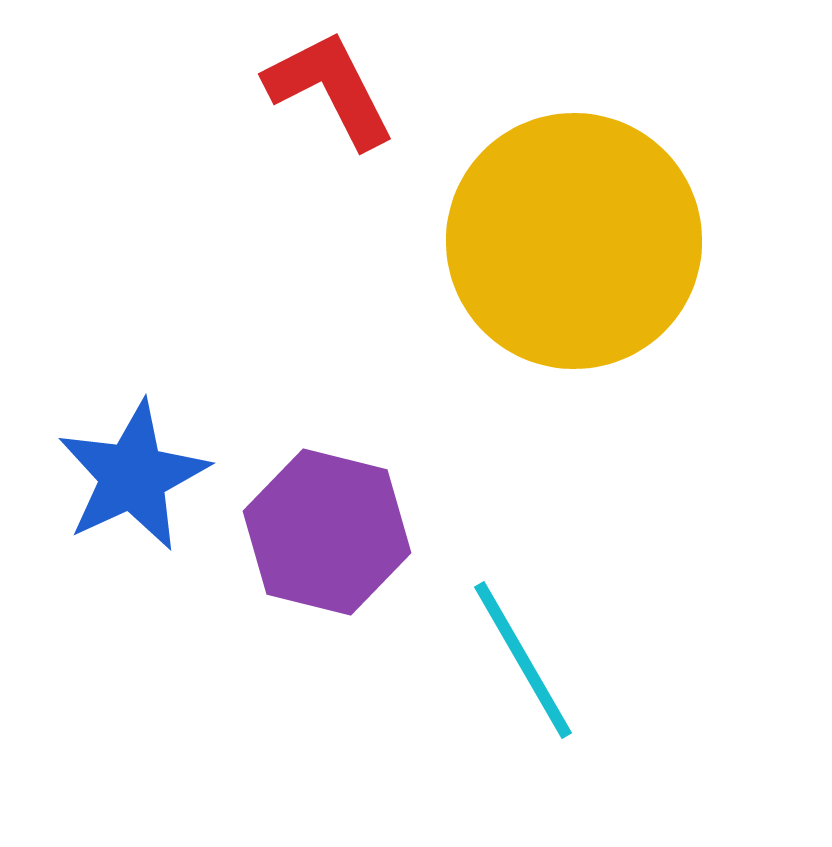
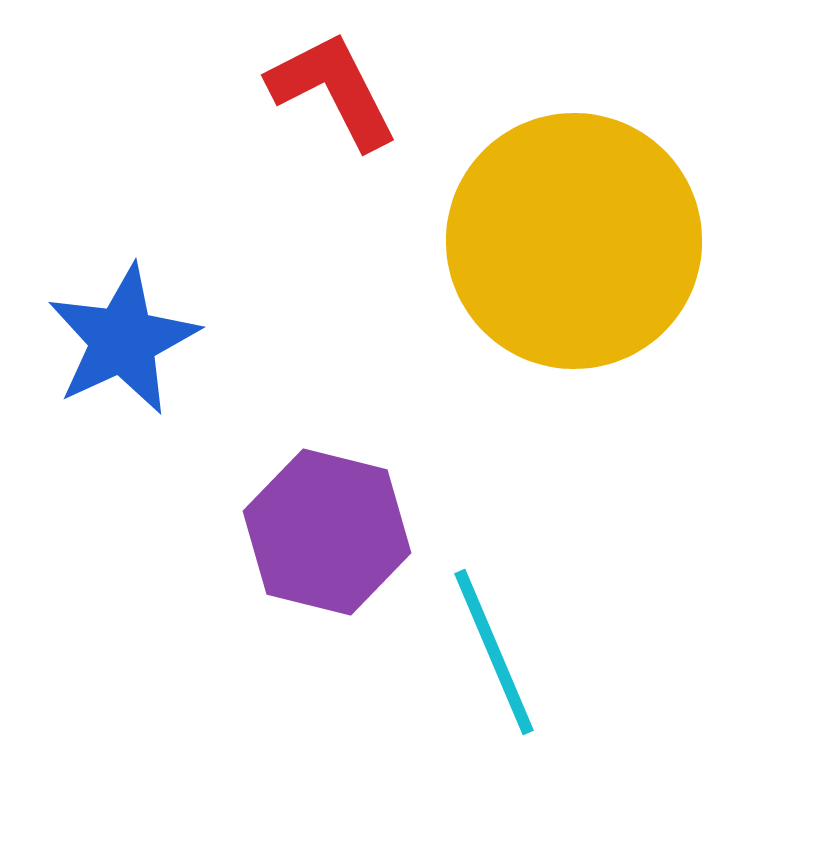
red L-shape: moved 3 px right, 1 px down
blue star: moved 10 px left, 136 px up
cyan line: moved 29 px left, 8 px up; rotated 7 degrees clockwise
